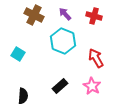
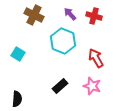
purple arrow: moved 5 px right
pink star: rotated 12 degrees counterclockwise
black semicircle: moved 6 px left, 3 px down
